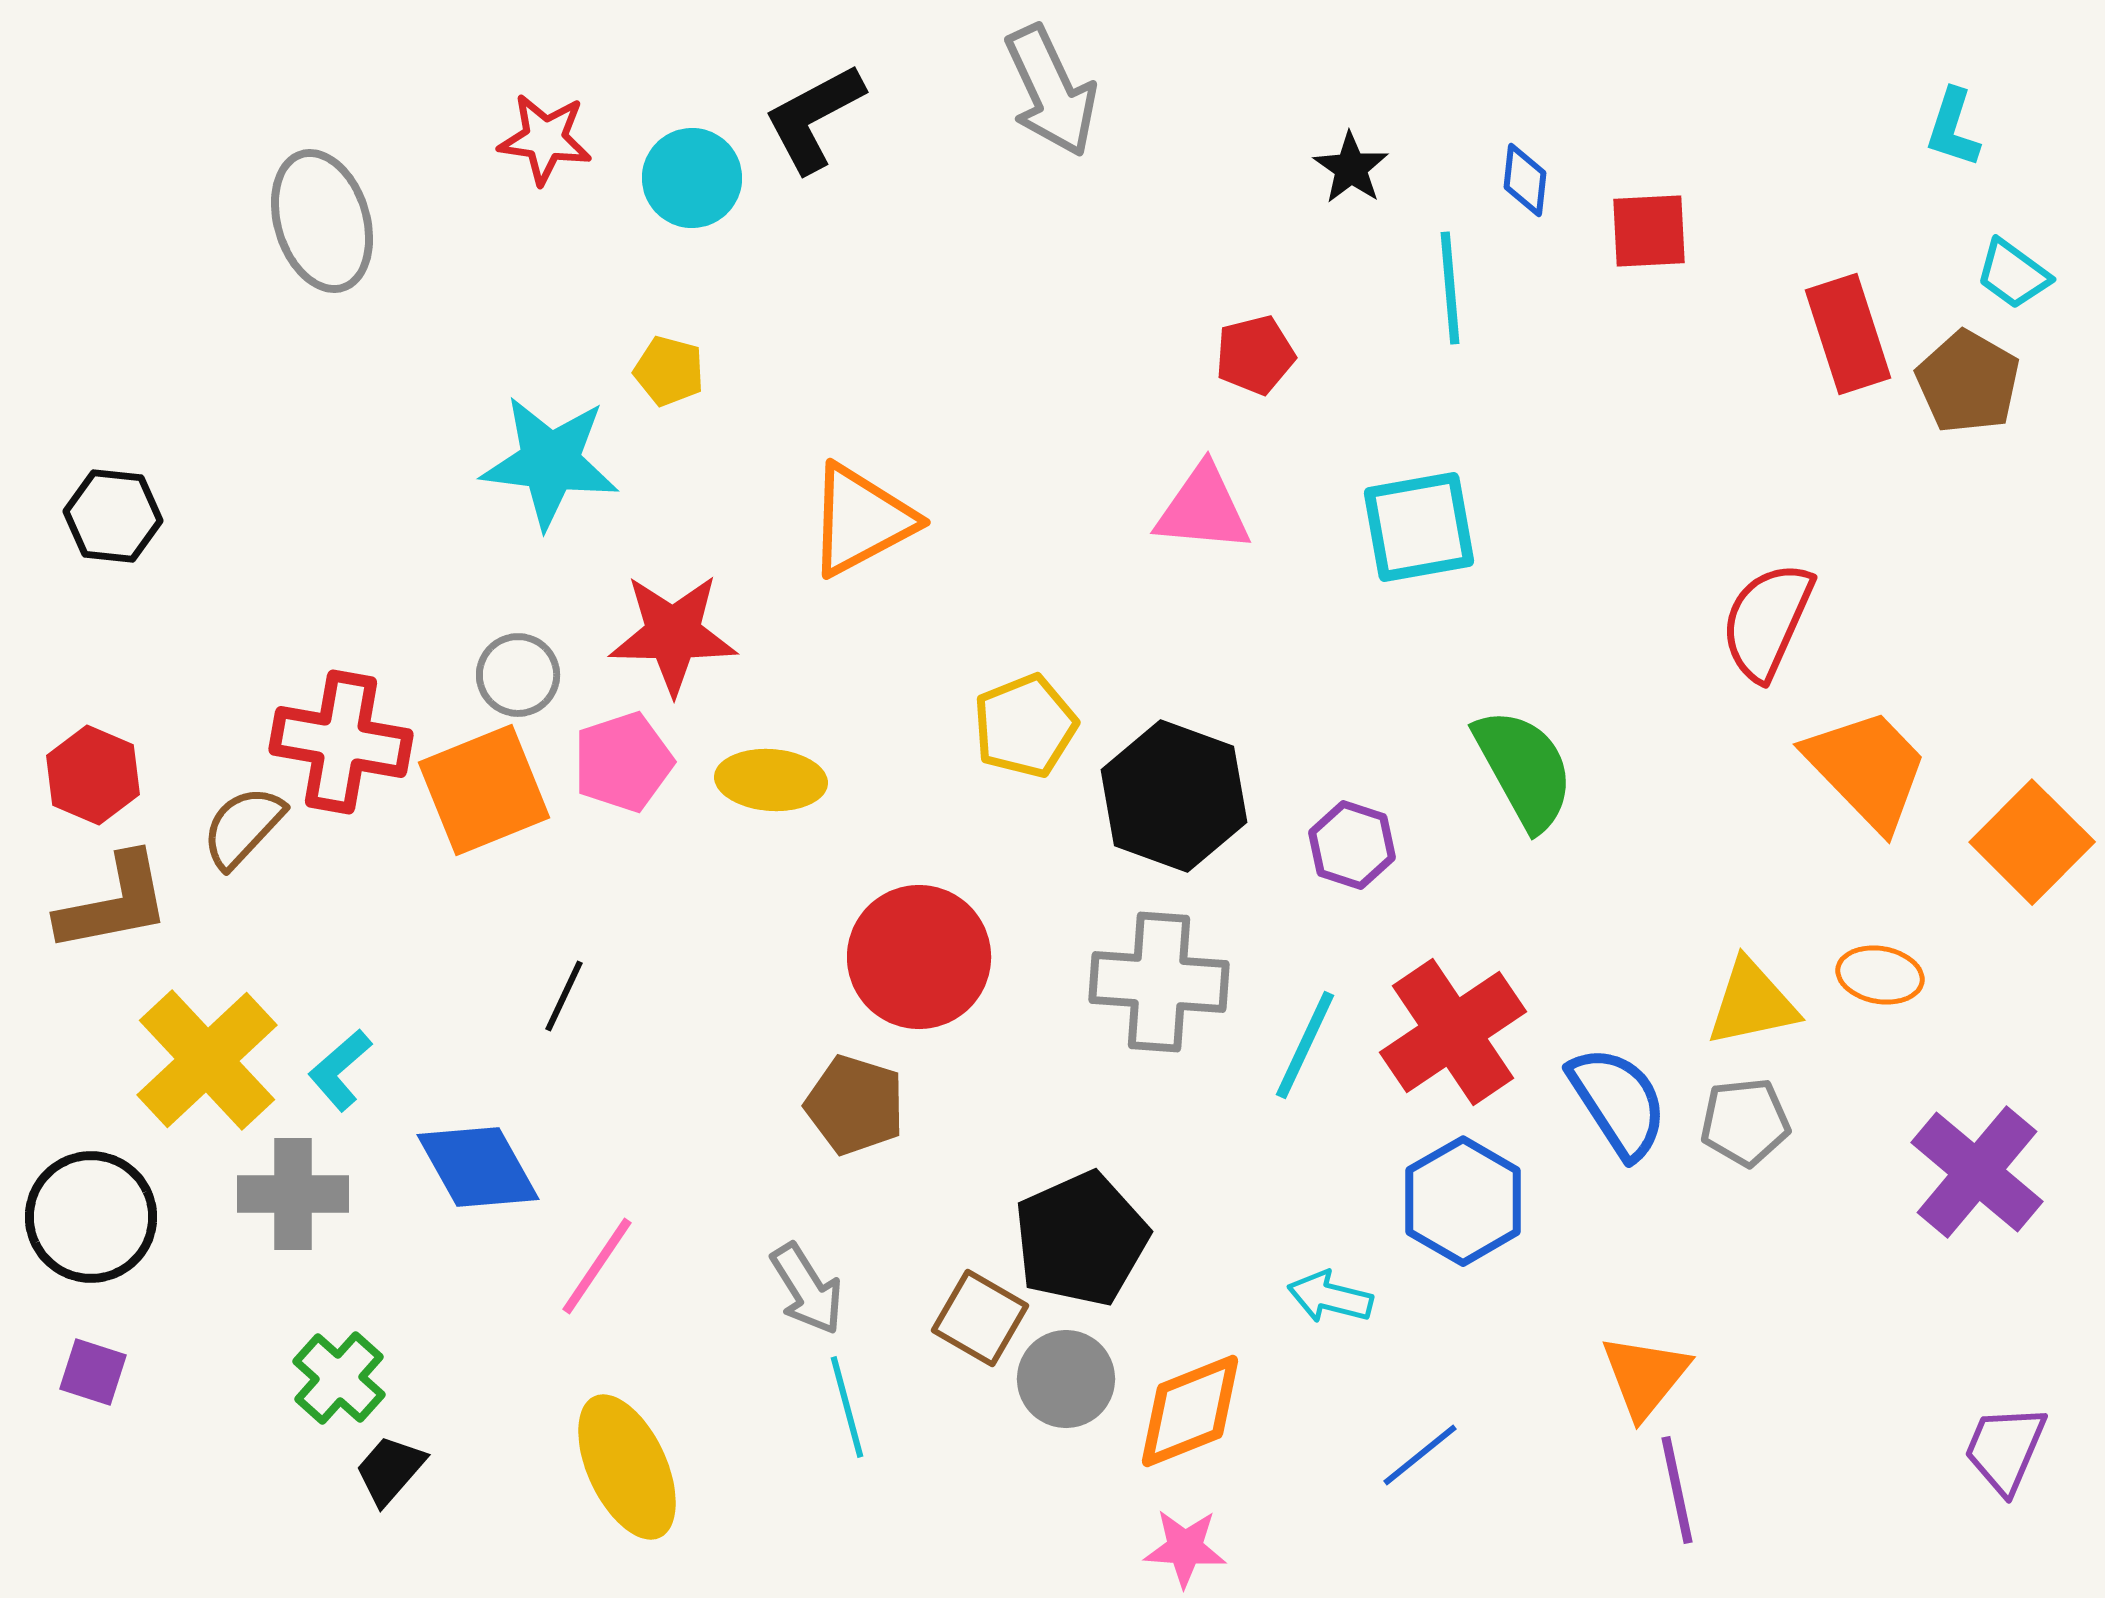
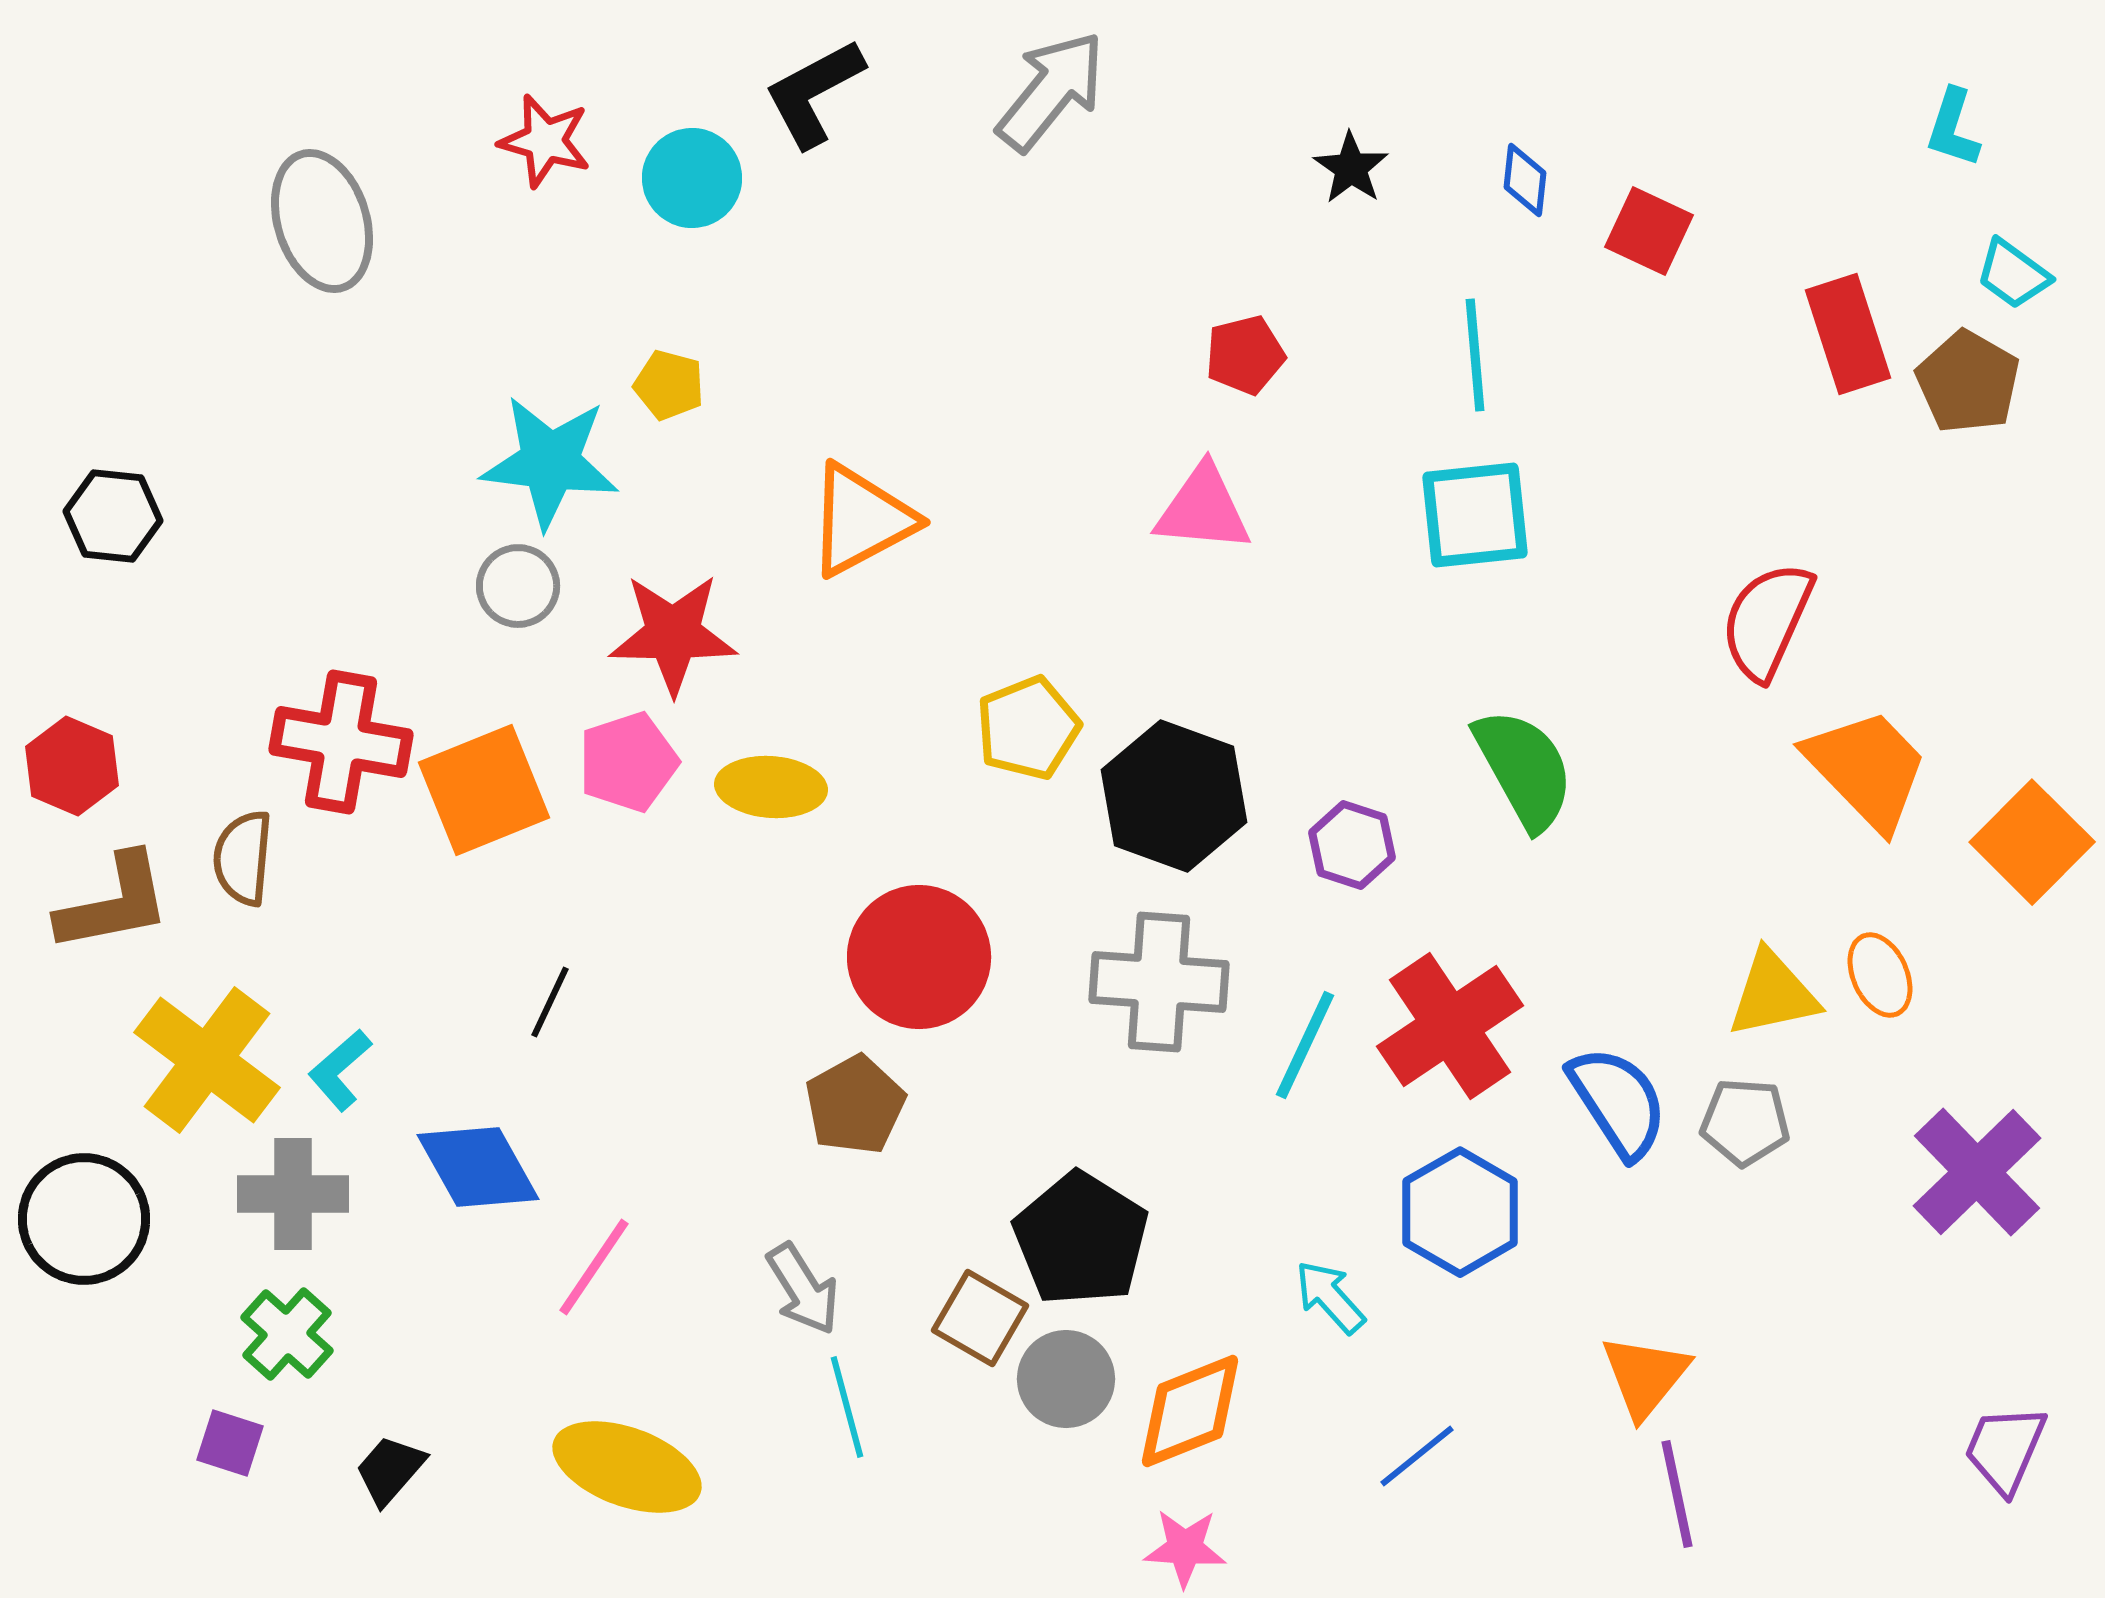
gray arrow at (1051, 91): rotated 116 degrees counterclockwise
black L-shape at (814, 118): moved 25 px up
red star at (545, 139): moved 2 px down; rotated 8 degrees clockwise
red square at (1649, 231): rotated 28 degrees clockwise
cyan line at (1450, 288): moved 25 px right, 67 px down
red pentagon at (1255, 355): moved 10 px left
yellow pentagon at (669, 371): moved 14 px down
cyan square at (1419, 527): moved 56 px right, 12 px up; rotated 4 degrees clockwise
gray circle at (518, 675): moved 89 px up
yellow pentagon at (1025, 726): moved 3 px right, 2 px down
pink pentagon at (623, 762): moved 5 px right
red hexagon at (93, 775): moved 21 px left, 9 px up
yellow ellipse at (771, 780): moved 7 px down
brown semicircle at (243, 827): moved 31 px down; rotated 38 degrees counterclockwise
orange ellipse at (1880, 975): rotated 56 degrees clockwise
black line at (564, 996): moved 14 px left, 6 px down
yellow triangle at (1752, 1003): moved 21 px right, 9 px up
red cross at (1453, 1032): moved 3 px left, 6 px up
yellow cross at (207, 1060): rotated 10 degrees counterclockwise
brown pentagon at (855, 1105): rotated 26 degrees clockwise
gray pentagon at (1745, 1122): rotated 10 degrees clockwise
purple cross at (1977, 1172): rotated 6 degrees clockwise
blue hexagon at (1463, 1201): moved 3 px left, 11 px down
black circle at (91, 1217): moved 7 px left, 2 px down
black pentagon at (1081, 1239): rotated 16 degrees counterclockwise
pink line at (597, 1266): moved 3 px left, 1 px down
gray arrow at (807, 1289): moved 4 px left
cyan arrow at (1330, 1297): rotated 34 degrees clockwise
purple square at (93, 1372): moved 137 px right, 71 px down
green cross at (339, 1378): moved 52 px left, 44 px up
blue line at (1420, 1455): moved 3 px left, 1 px down
yellow ellipse at (627, 1467): rotated 45 degrees counterclockwise
purple line at (1677, 1490): moved 4 px down
